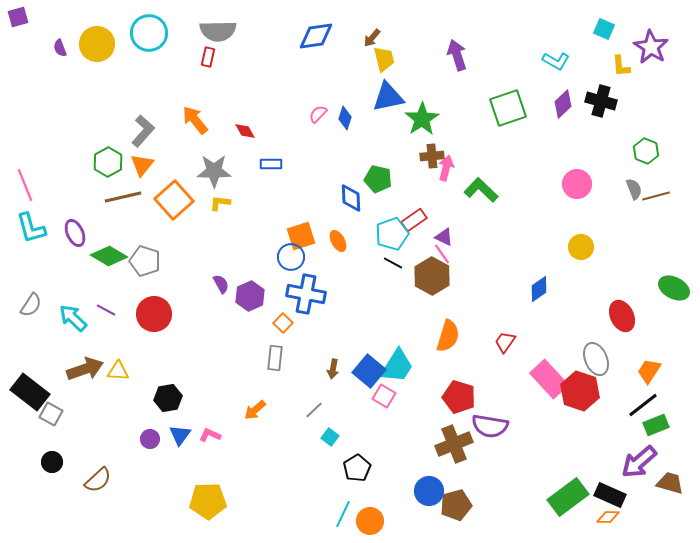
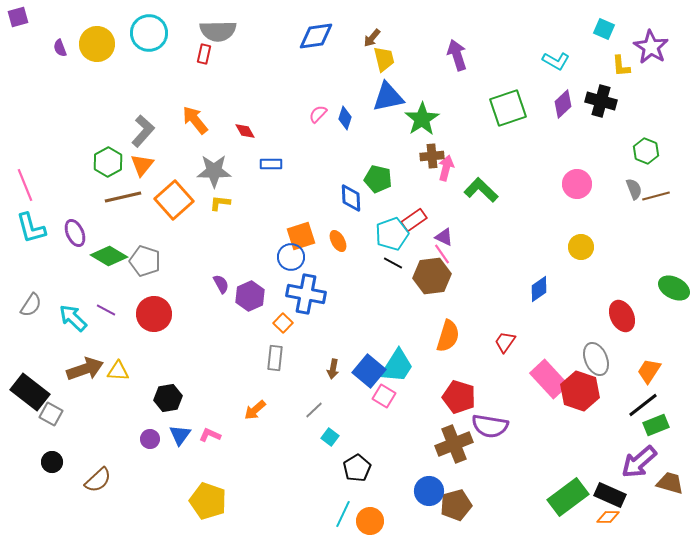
red rectangle at (208, 57): moved 4 px left, 3 px up
brown hexagon at (432, 276): rotated 24 degrees clockwise
yellow pentagon at (208, 501): rotated 21 degrees clockwise
